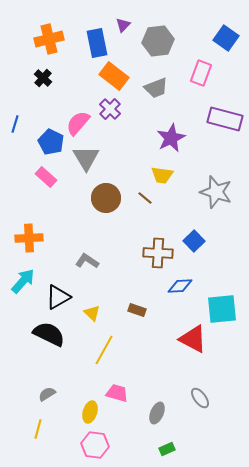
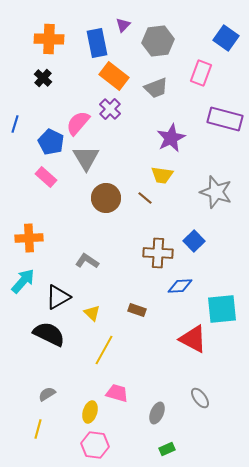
orange cross at (49, 39): rotated 16 degrees clockwise
